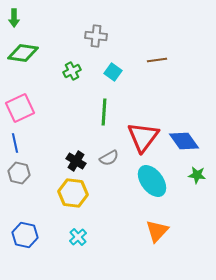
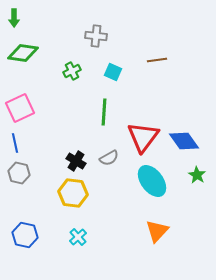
cyan square: rotated 12 degrees counterclockwise
green star: rotated 24 degrees clockwise
